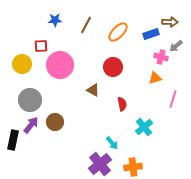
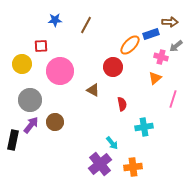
orange ellipse: moved 12 px right, 13 px down
pink circle: moved 6 px down
orange triangle: rotated 24 degrees counterclockwise
cyan cross: rotated 30 degrees clockwise
